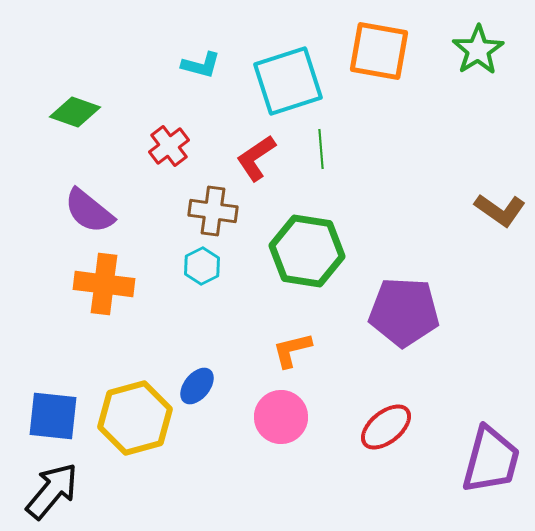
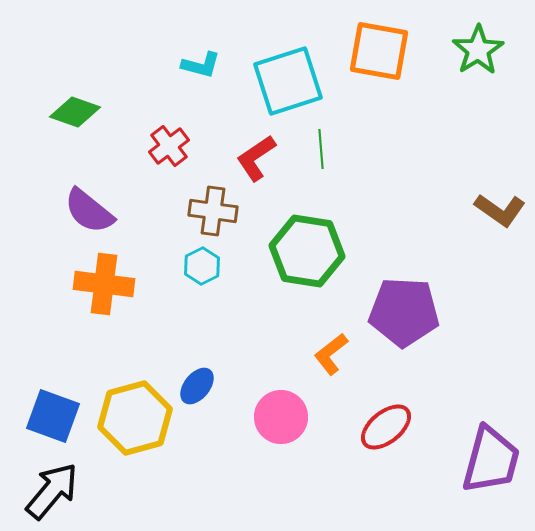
orange L-shape: moved 39 px right, 4 px down; rotated 24 degrees counterclockwise
blue square: rotated 14 degrees clockwise
